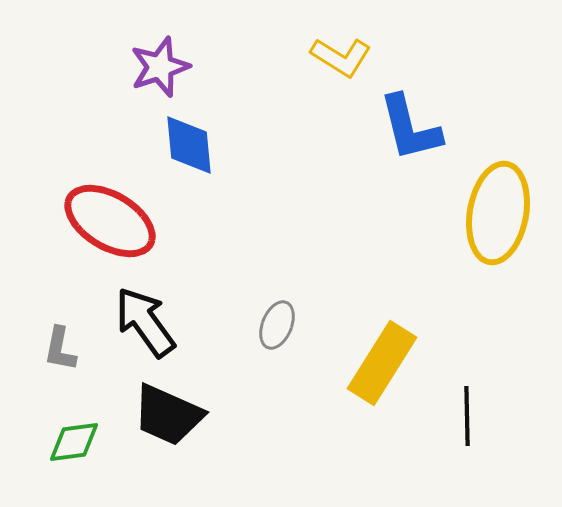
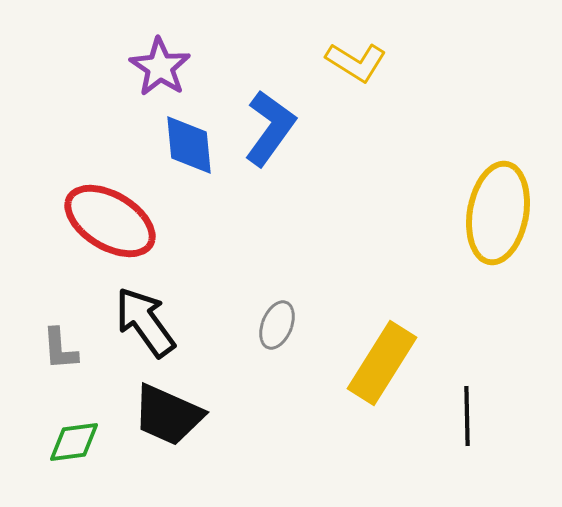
yellow L-shape: moved 15 px right, 5 px down
purple star: rotated 20 degrees counterclockwise
blue L-shape: moved 140 px left; rotated 130 degrees counterclockwise
gray L-shape: rotated 15 degrees counterclockwise
